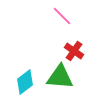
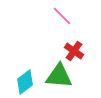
green triangle: moved 1 px left, 1 px up
